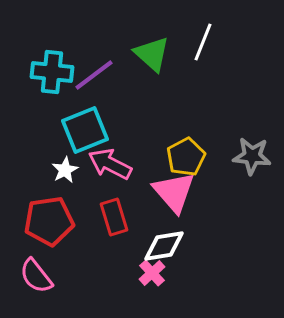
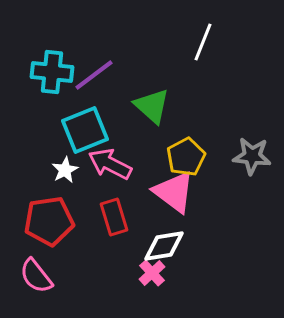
green triangle: moved 52 px down
pink triangle: rotated 12 degrees counterclockwise
